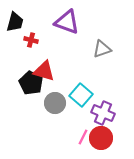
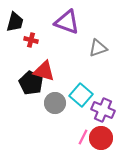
gray triangle: moved 4 px left, 1 px up
purple cross: moved 3 px up
